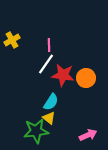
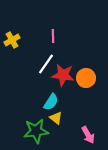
pink line: moved 4 px right, 9 px up
yellow triangle: moved 7 px right
pink arrow: rotated 84 degrees clockwise
